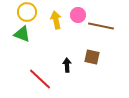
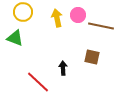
yellow circle: moved 4 px left
yellow arrow: moved 1 px right, 2 px up
green triangle: moved 7 px left, 4 px down
black arrow: moved 4 px left, 3 px down
red line: moved 2 px left, 3 px down
